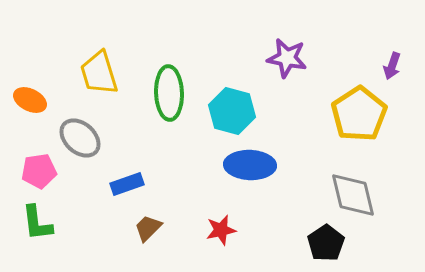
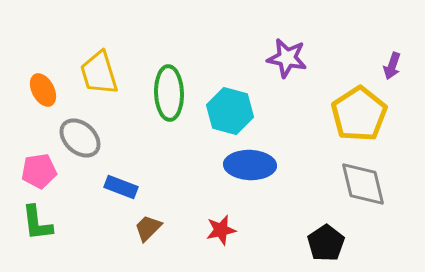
orange ellipse: moved 13 px right, 10 px up; rotated 36 degrees clockwise
cyan hexagon: moved 2 px left
blue rectangle: moved 6 px left, 3 px down; rotated 40 degrees clockwise
gray diamond: moved 10 px right, 11 px up
